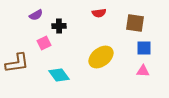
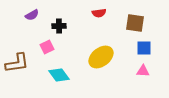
purple semicircle: moved 4 px left
pink square: moved 3 px right, 4 px down
